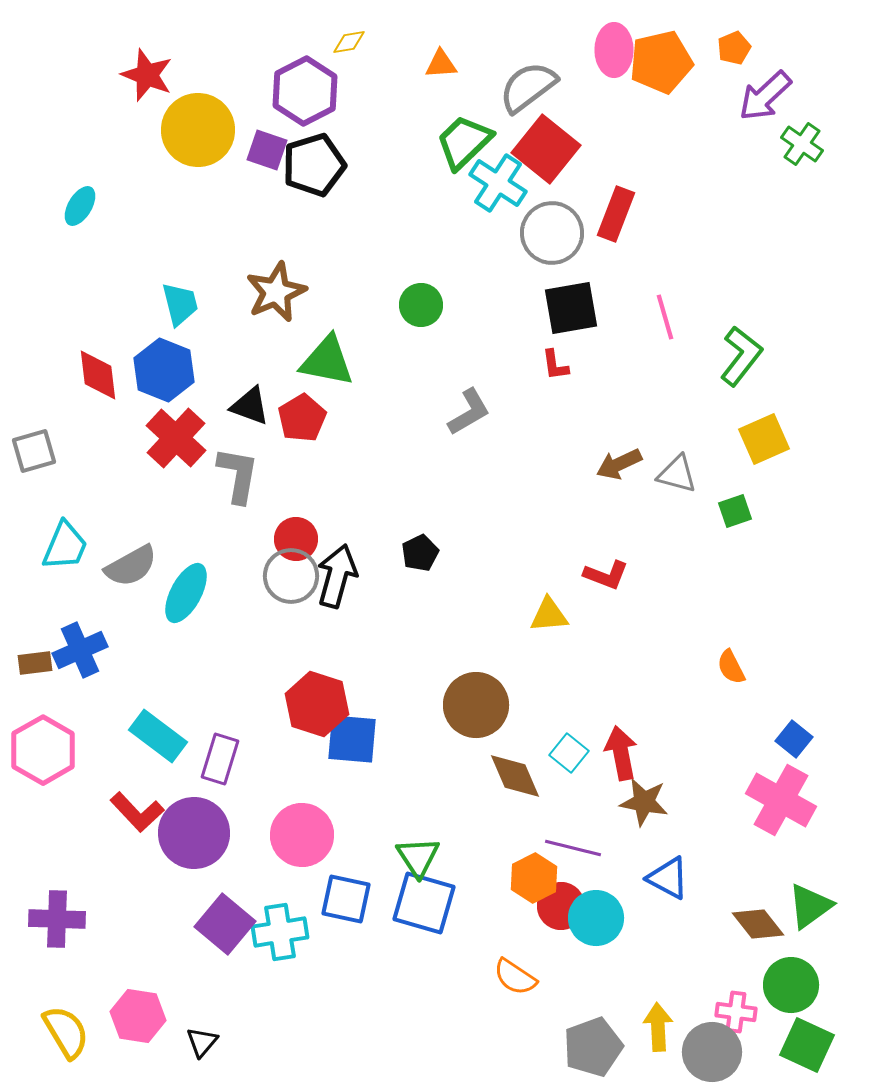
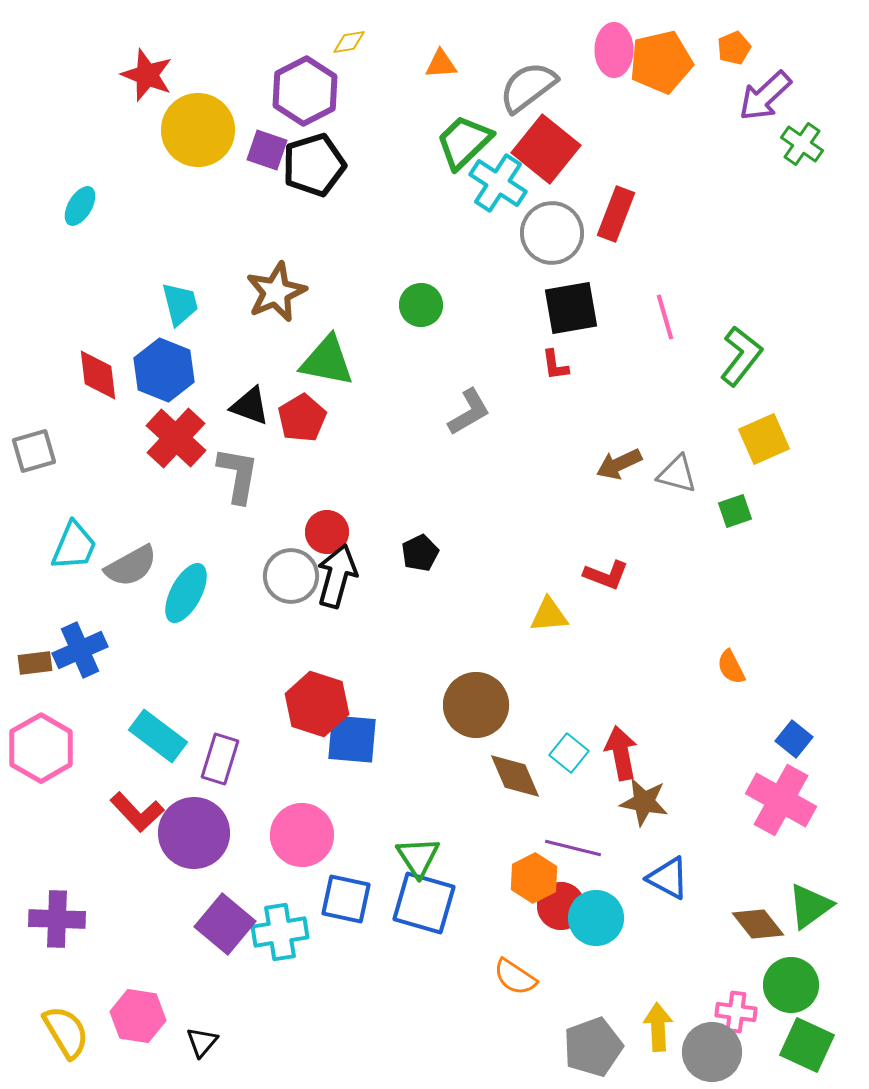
red circle at (296, 539): moved 31 px right, 7 px up
cyan trapezoid at (65, 546): moved 9 px right
pink hexagon at (43, 750): moved 2 px left, 2 px up
